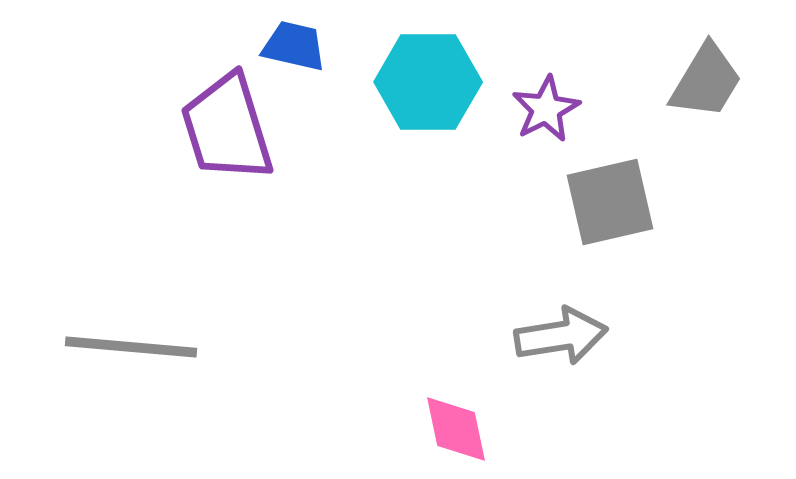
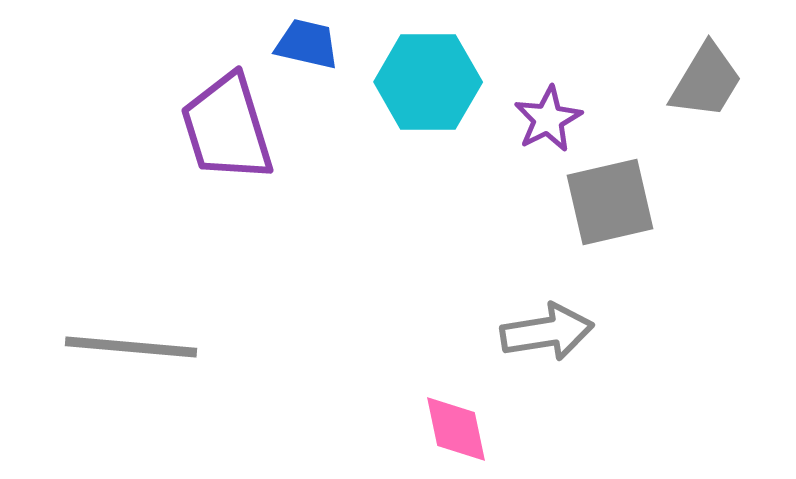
blue trapezoid: moved 13 px right, 2 px up
purple star: moved 2 px right, 10 px down
gray arrow: moved 14 px left, 4 px up
